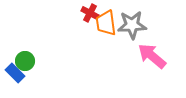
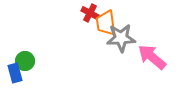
gray star: moved 11 px left, 13 px down
pink arrow: moved 1 px down
blue rectangle: rotated 30 degrees clockwise
